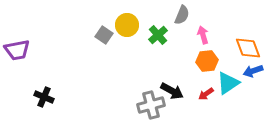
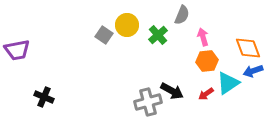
pink arrow: moved 2 px down
gray cross: moved 3 px left, 3 px up
